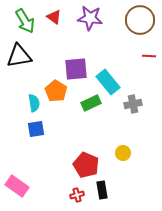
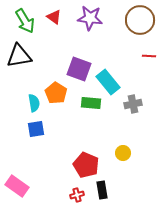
purple square: moved 3 px right; rotated 25 degrees clockwise
orange pentagon: moved 2 px down
green rectangle: rotated 30 degrees clockwise
